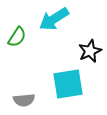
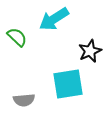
green semicircle: rotated 80 degrees counterclockwise
